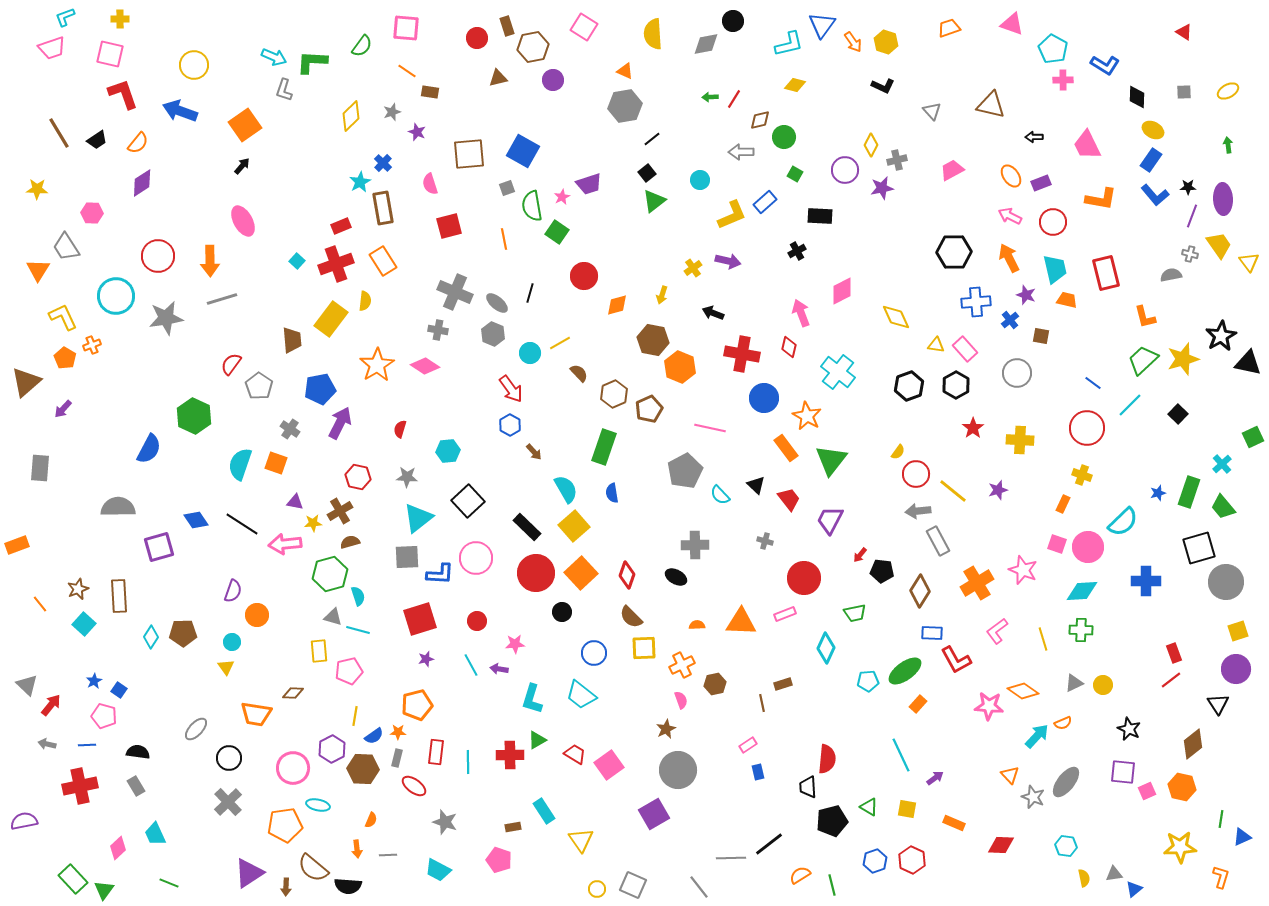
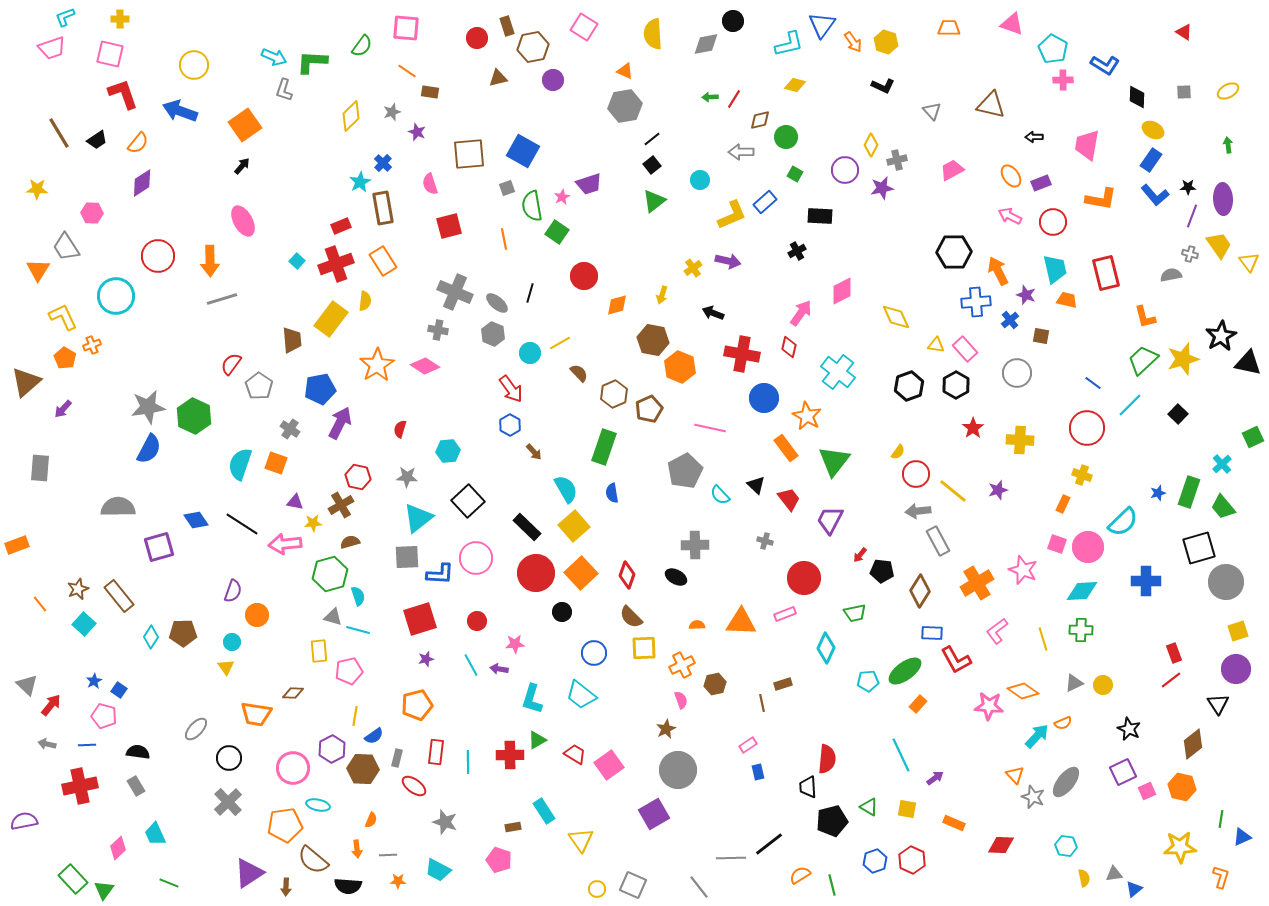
orange trapezoid at (949, 28): rotated 20 degrees clockwise
green circle at (784, 137): moved 2 px right
pink trapezoid at (1087, 145): rotated 36 degrees clockwise
black square at (647, 173): moved 5 px right, 8 px up
orange arrow at (1009, 258): moved 11 px left, 13 px down
pink arrow at (801, 313): rotated 56 degrees clockwise
gray star at (166, 318): moved 18 px left, 89 px down
green triangle at (831, 460): moved 3 px right, 1 px down
brown cross at (340, 511): moved 1 px right, 6 px up
brown rectangle at (119, 596): rotated 36 degrees counterclockwise
orange star at (398, 732): moved 149 px down
purple square at (1123, 772): rotated 32 degrees counterclockwise
orange triangle at (1010, 775): moved 5 px right
brown semicircle at (313, 868): moved 8 px up
